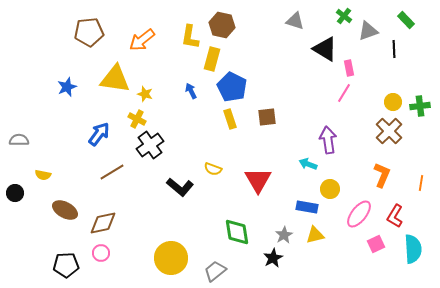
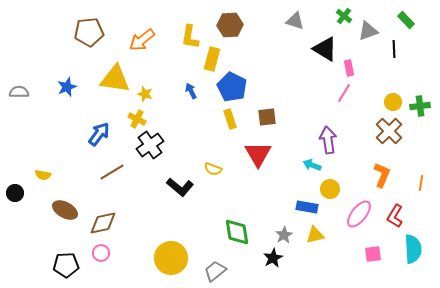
brown hexagon at (222, 25): moved 8 px right; rotated 15 degrees counterclockwise
gray semicircle at (19, 140): moved 48 px up
cyan arrow at (308, 164): moved 4 px right, 1 px down
red triangle at (258, 180): moved 26 px up
pink square at (376, 244): moved 3 px left, 10 px down; rotated 18 degrees clockwise
